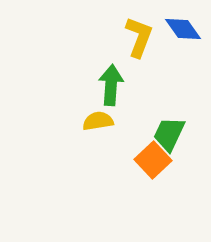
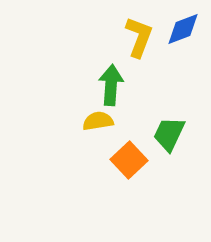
blue diamond: rotated 75 degrees counterclockwise
orange square: moved 24 px left
